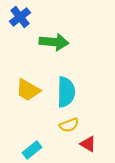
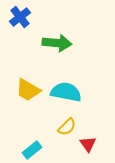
green arrow: moved 3 px right, 1 px down
cyan semicircle: rotated 80 degrees counterclockwise
yellow semicircle: moved 2 px left, 2 px down; rotated 24 degrees counterclockwise
red triangle: rotated 24 degrees clockwise
